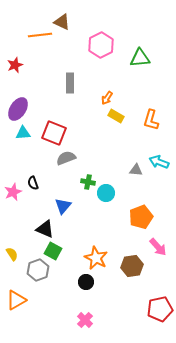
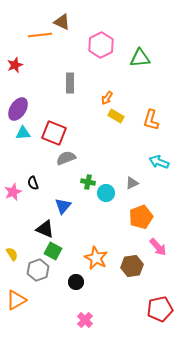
gray triangle: moved 4 px left, 13 px down; rotated 32 degrees counterclockwise
black circle: moved 10 px left
